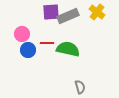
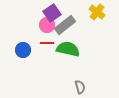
purple square: moved 1 px right, 1 px down; rotated 30 degrees counterclockwise
gray rectangle: moved 3 px left, 9 px down; rotated 15 degrees counterclockwise
pink circle: moved 25 px right, 9 px up
blue circle: moved 5 px left
